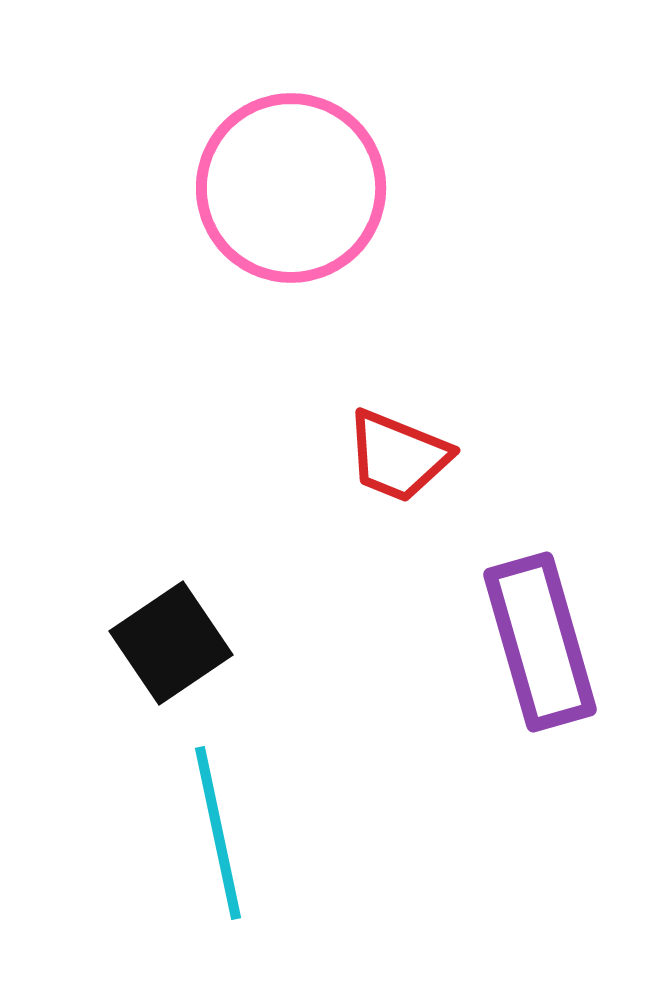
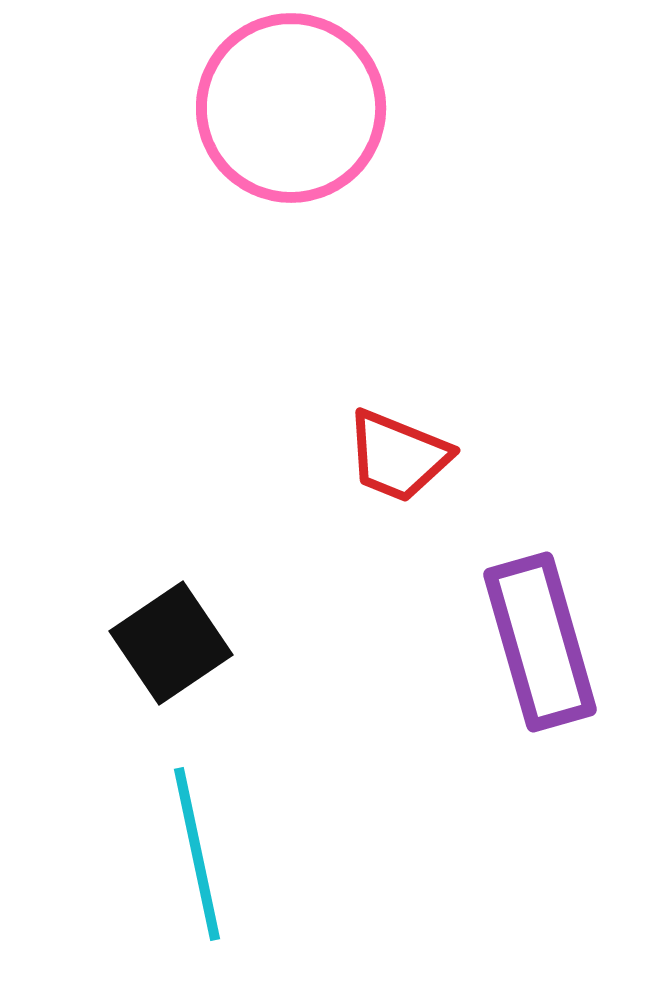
pink circle: moved 80 px up
cyan line: moved 21 px left, 21 px down
